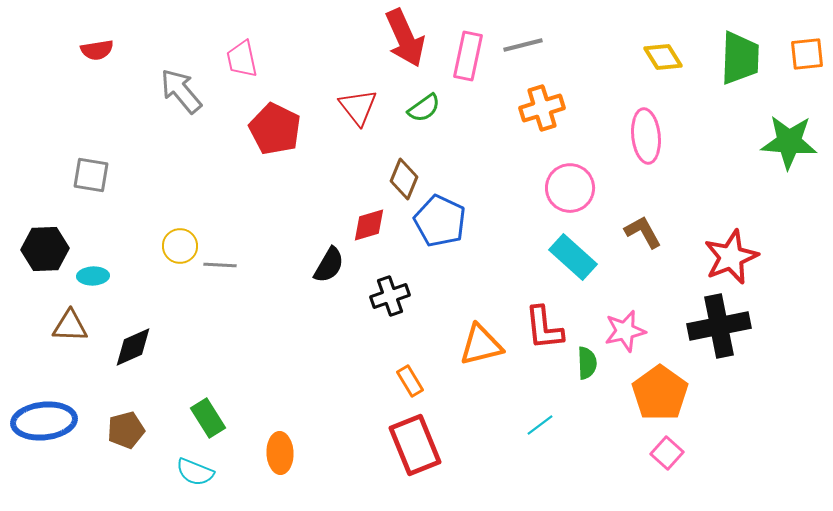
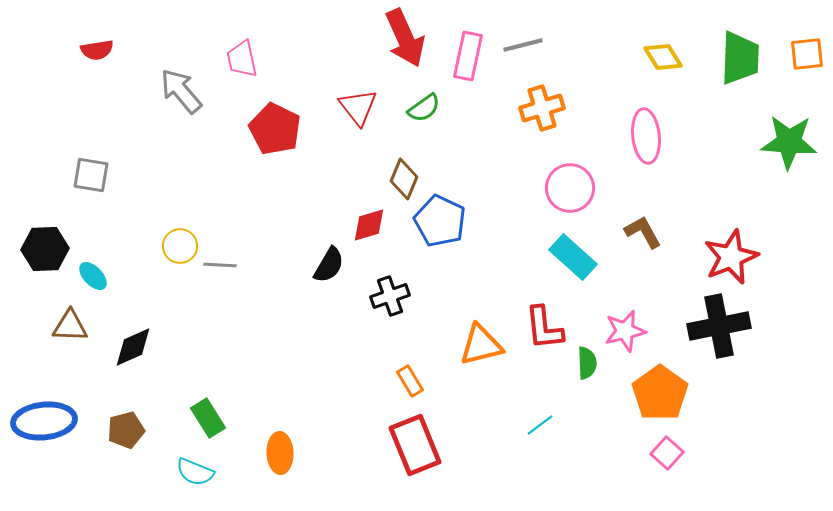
cyan ellipse at (93, 276): rotated 48 degrees clockwise
